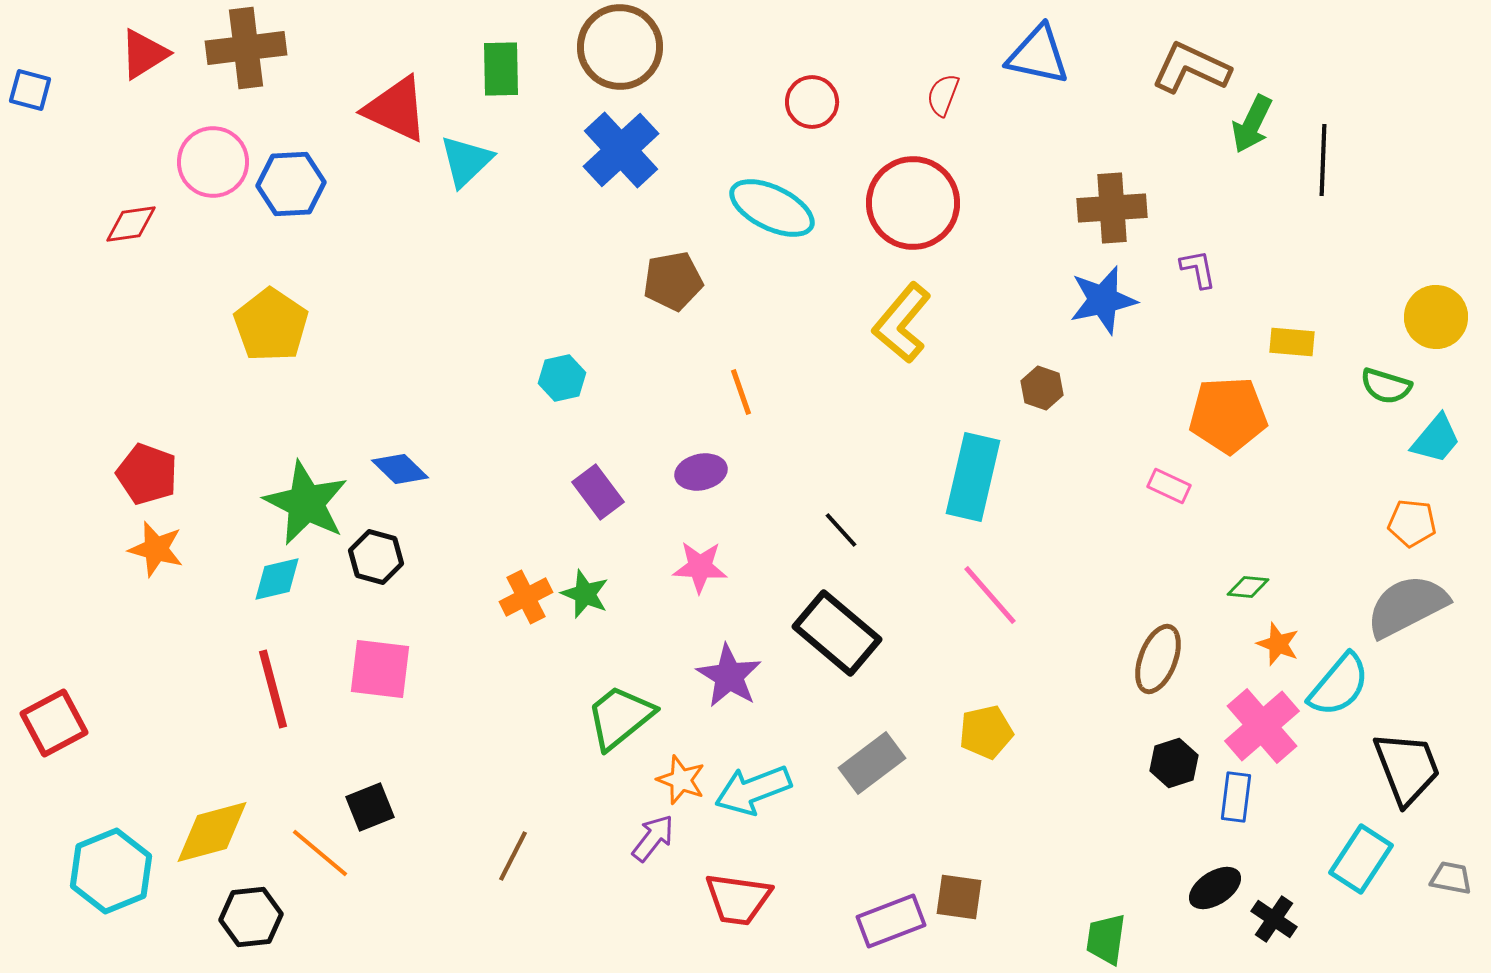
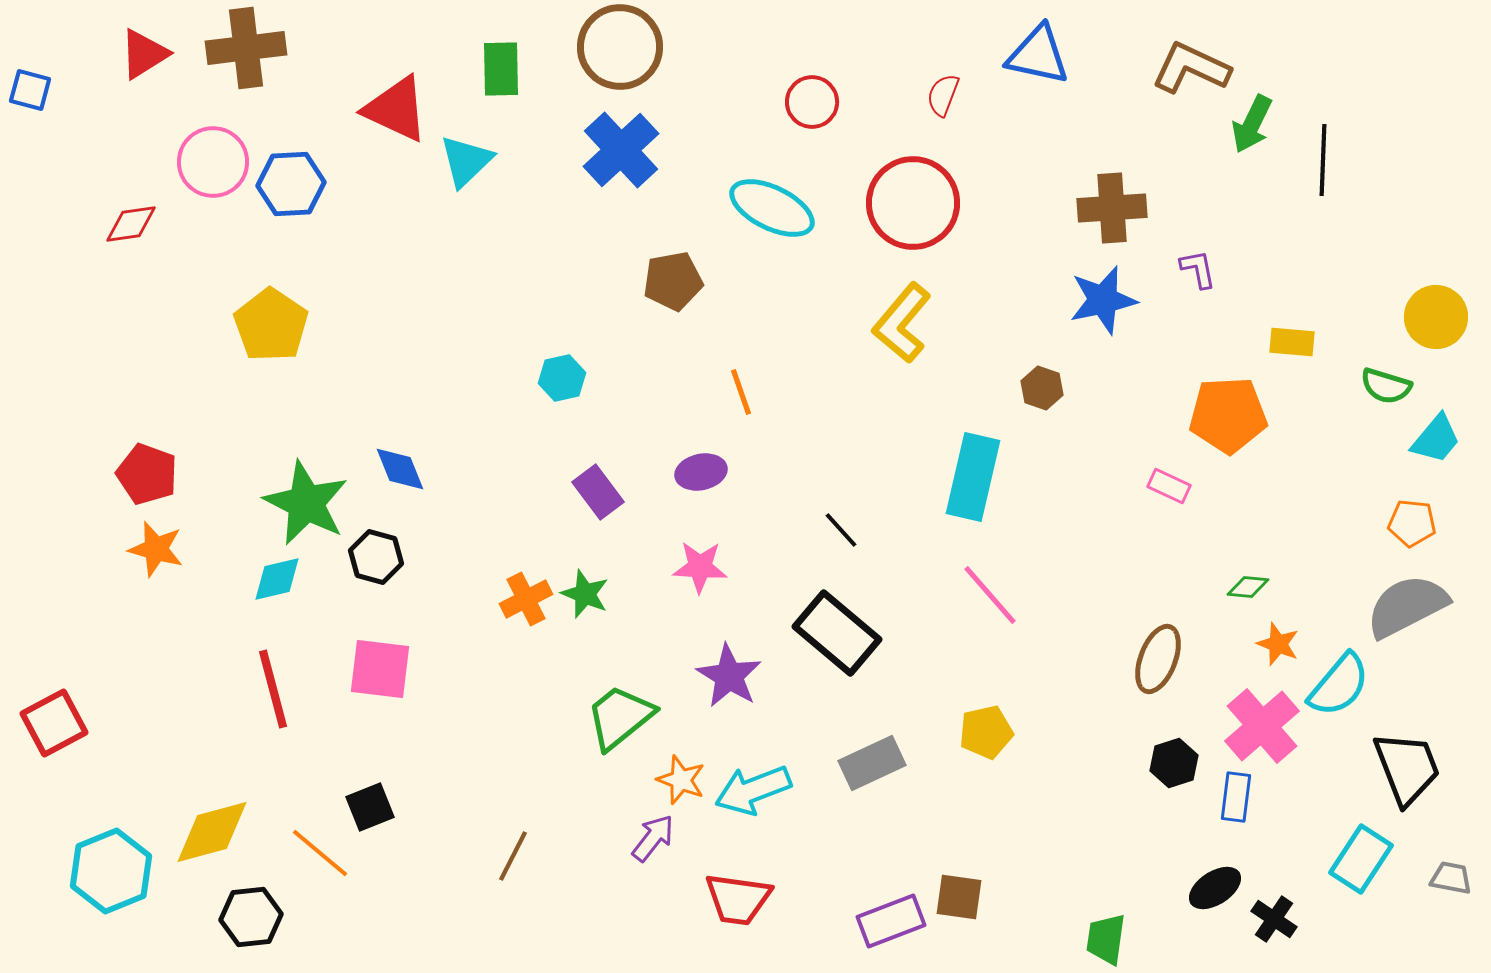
blue diamond at (400, 469): rotated 24 degrees clockwise
orange cross at (526, 597): moved 2 px down
gray rectangle at (872, 763): rotated 12 degrees clockwise
